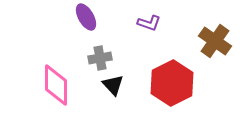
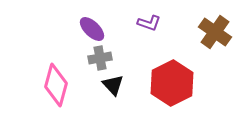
purple ellipse: moved 6 px right, 12 px down; rotated 16 degrees counterclockwise
brown cross: moved 9 px up
pink diamond: rotated 15 degrees clockwise
